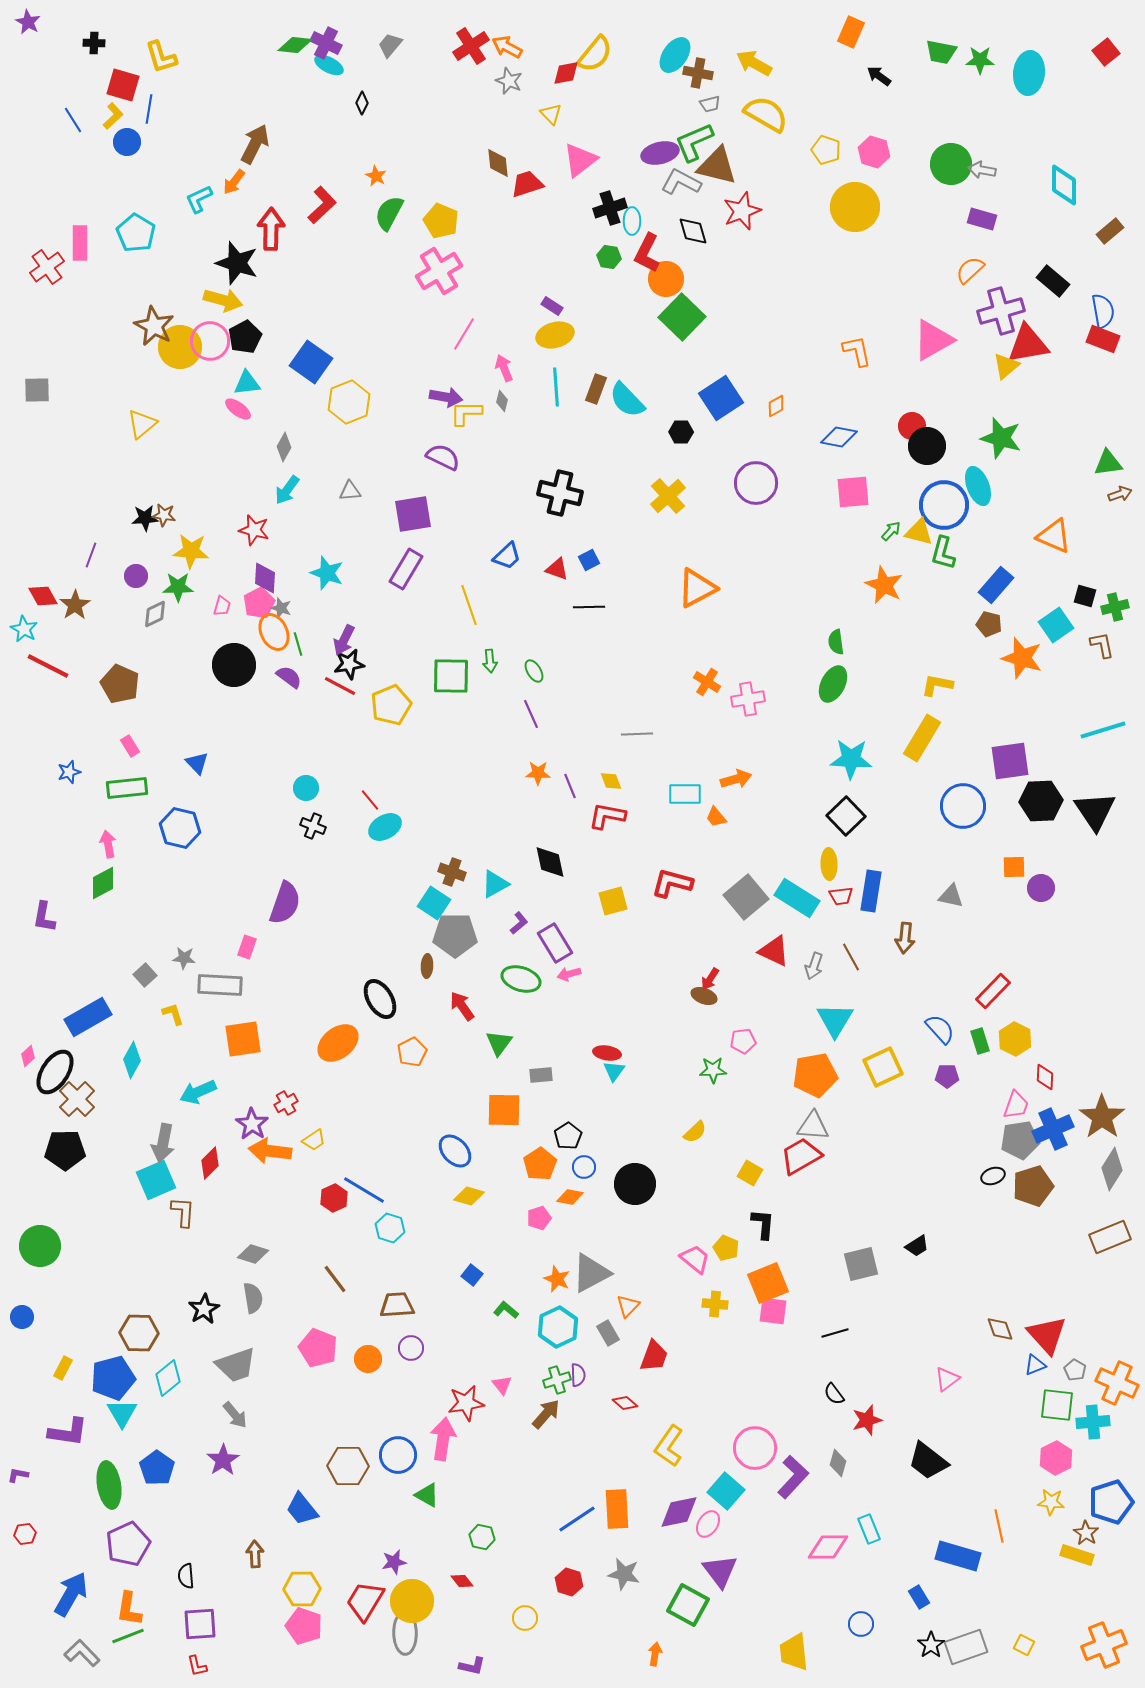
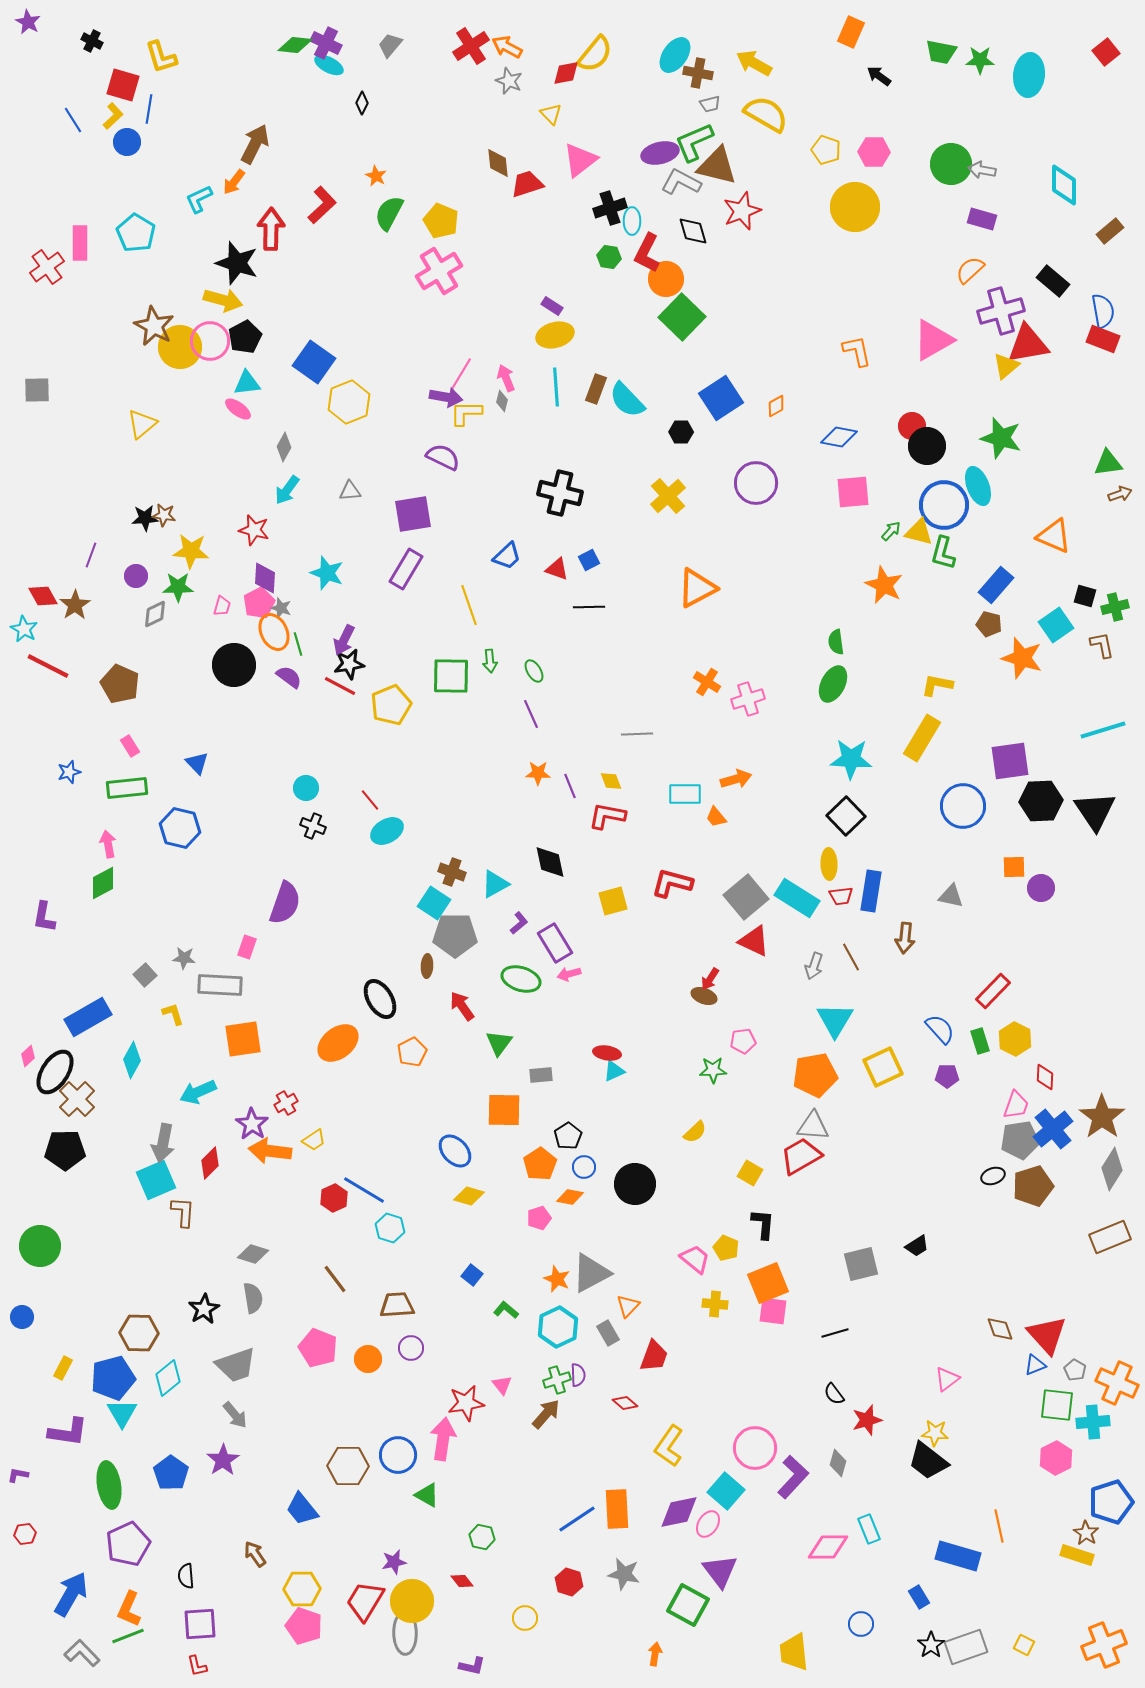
black cross at (94, 43): moved 2 px left, 2 px up; rotated 25 degrees clockwise
cyan ellipse at (1029, 73): moved 2 px down
pink hexagon at (874, 152): rotated 16 degrees counterclockwise
pink line at (464, 334): moved 3 px left, 40 px down
blue square at (311, 362): moved 3 px right
pink arrow at (504, 368): moved 2 px right, 10 px down
pink cross at (748, 699): rotated 8 degrees counterclockwise
cyan ellipse at (385, 827): moved 2 px right, 4 px down
red triangle at (774, 951): moved 20 px left, 10 px up
cyan triangle at (614, 1071): rotated 30 degrees clockwise
blue cross at (1053, 1129): rotated 15 degrees counterclockwise
blue pentagon at (157, 1468): moved 14 px right, 5 px down
yellow star at (1051, 1502): moved 116 px left, 69 px up
brown arrow at (255, 1554): rotated 32 degrees counterclockwise
orange L-shape at (129, 1609): rotated 15 degrees clockwise
